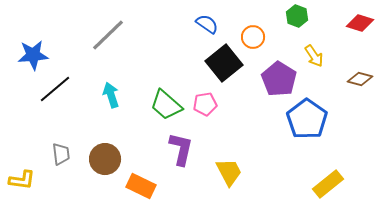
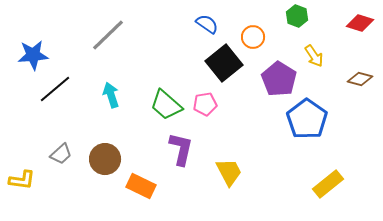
gray trapezoid: rotated 55 degrees clockwise
